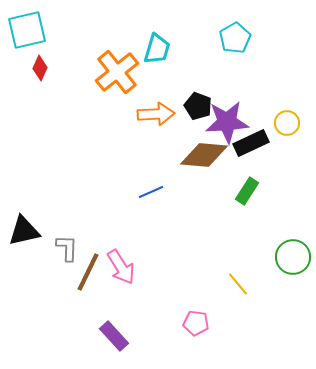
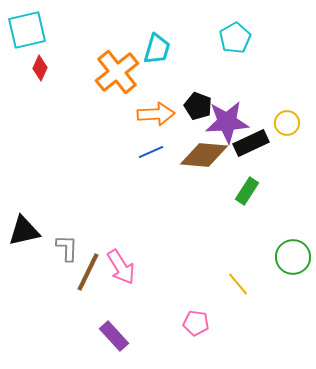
blue line: moved 40 px up
